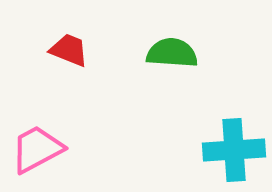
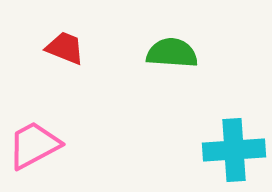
red trapezoid: moved 4 px left, 2 px up
pink trapezoid: moved 3 px left, 4 px up
